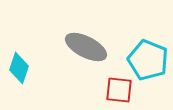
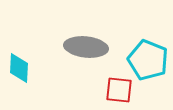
gray ellipse: rotated 21 degrees counterclockwise
cyan diamond: rotated 16 degrees counterclockwise
